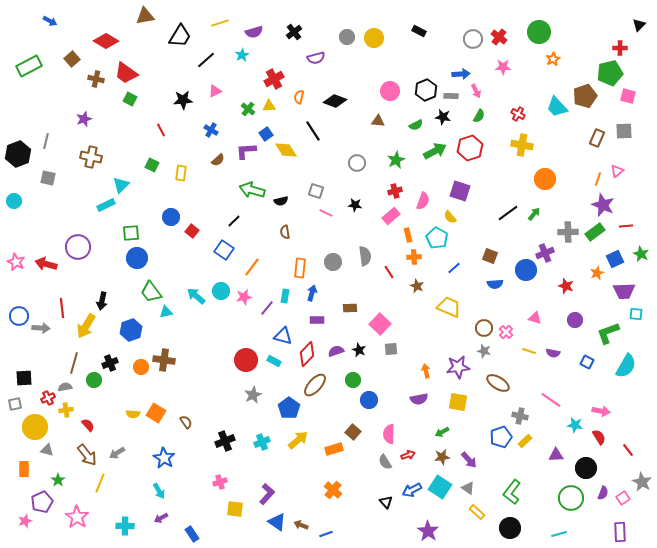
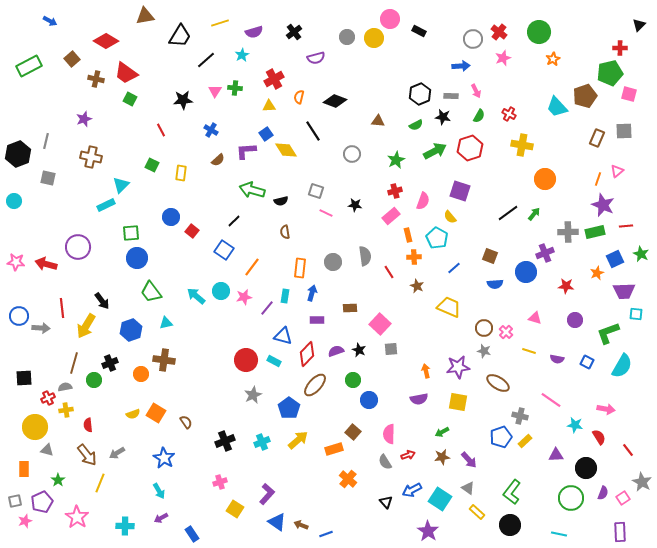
red cross at (499, 37): moved 5 px up
pink star at (503, 67): moved 9 px up; rotated 21 degrees counterclockwise
blue arrow at (461, 74): moved 8 px up
black hexagon at (426, 90): moved 6 px left, 4 px down
pink triangle at (215, 91): rotated 32 degrees counterclockwise
pink circle at (390, 91): moved 72 px up
pink square at (628, 96): moved 1 px right, 2 px up
green cross at (248, 109): moved 13 px left, 21 px up; rotated 32 degrees counterclockwise
red cross at (518, 114): moved 9 px left
gray circle at (357, 163): moved 5 px left, 9 px up
green rectangle at (595, 232): rotated 24 degrees clockwise
pink star at (16, 262): rotated 18 degrees counterclockwise
blue circle at (526, 270): moved 2 px down
red star at (566, 286): rotated 14 degrees counterclockwise
black arrow at (102, 301): rotated 48 degrees counterclockwise
cyan triangle at (166, 312): moved 11 px down
purple semicircle at (553, 353): moved 4 px right, 6 px down
cyan semicircle at (626, 366): moved 4 px left
orange circle at (141, 367): moved 7 px down
gray square at (15, 404): moved 97 px down
pink arrow at (601, 411): moved 5 px right, 2 px up
yellow semicircle at (133, 414): rotated 24 degrees counterclockwise
red semicircle at (88, 425): rotated 144 degrees counterclockwise
cyan square at (440, 487): moved 12 px down
orange cross at (333, 490): moved 15 px right, 11 px up
yellow square at (235, 509): rotated 24 degrees clockwise
black circle at (510, 528): moved 3 px up
cyan line at (559, 534): rotated 28 degrees clockwise
